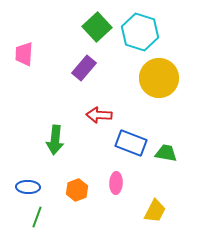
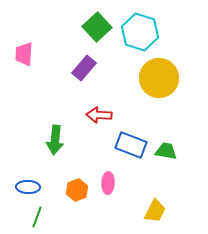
blue rectangle: moved 2 px down
green trapezoid: moved 2 px up
pink ellipse: moved 8 px left
